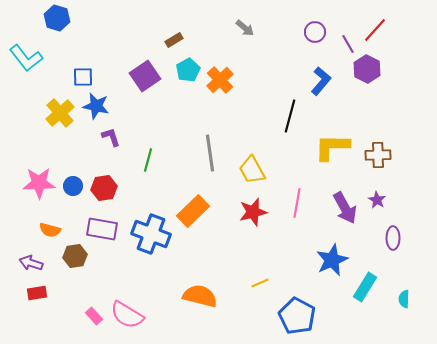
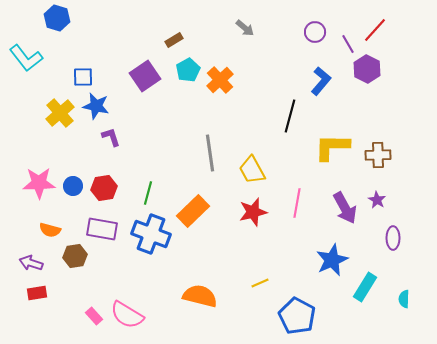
green line at (148, 160): moved 33 px down
